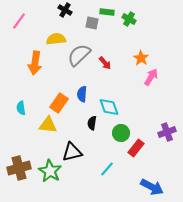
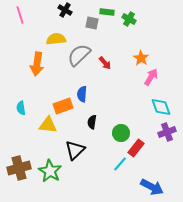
pink line: moved 1 px right, 6 px up; rotated 54 degrees counterclockwise
orange arrow: moved 2 px right, 1 px down
orange rectangle: moved 4 px right, 3 px down; rotated 36 degrees clockwise
cyan diamond: moved 52 px right
black semicircle: moved 1 px up
black triangle: moved 3 px right, 2 px up; rotated 30 degrees counterclockwise
cyan line: moved 13 px right, 5 px up
